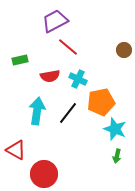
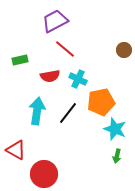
red line: moved 3 px left, 2 px down
